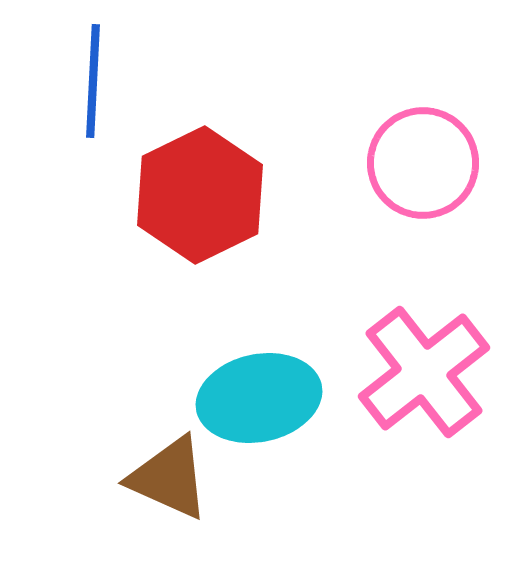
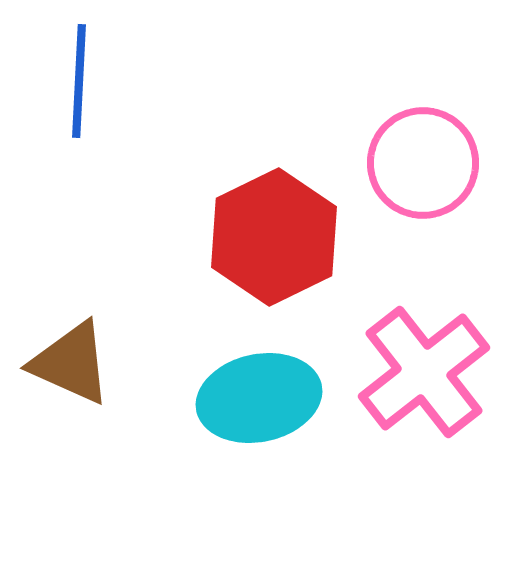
blue line: moved 14 px left
red hexagon: moved 74 px right, 42 px down
brown triangle: moved 98 px left, 115 px up
